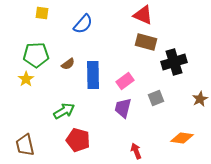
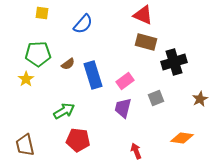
green pentagon: moved 2 px right, 1 px up
blue rectangle: rotated 16 degrees counterclockwise
red pentagon: rotated 10 degrees counterclockwise
